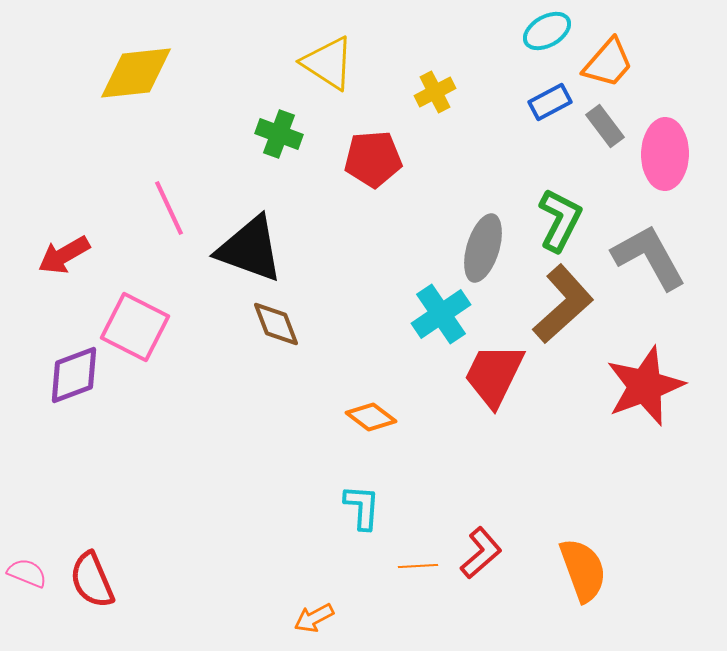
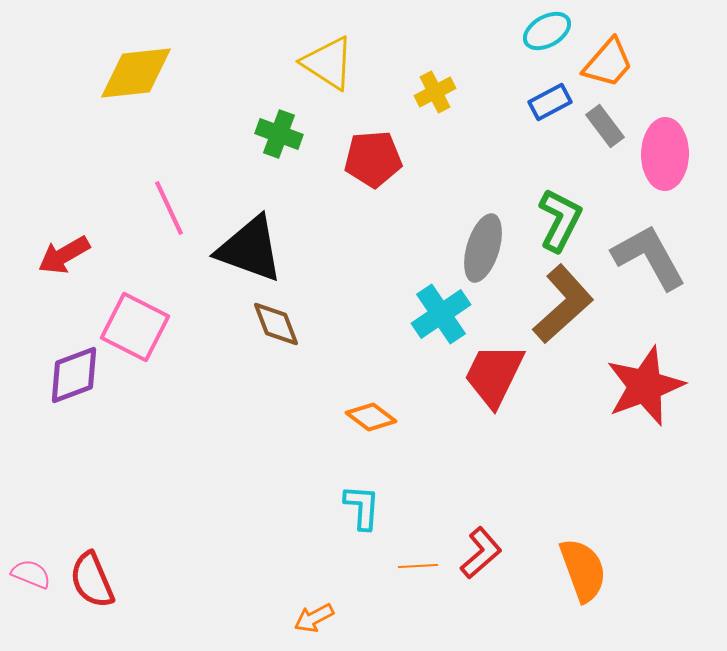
pink semicircle: moved 4 px right, 1 px down
